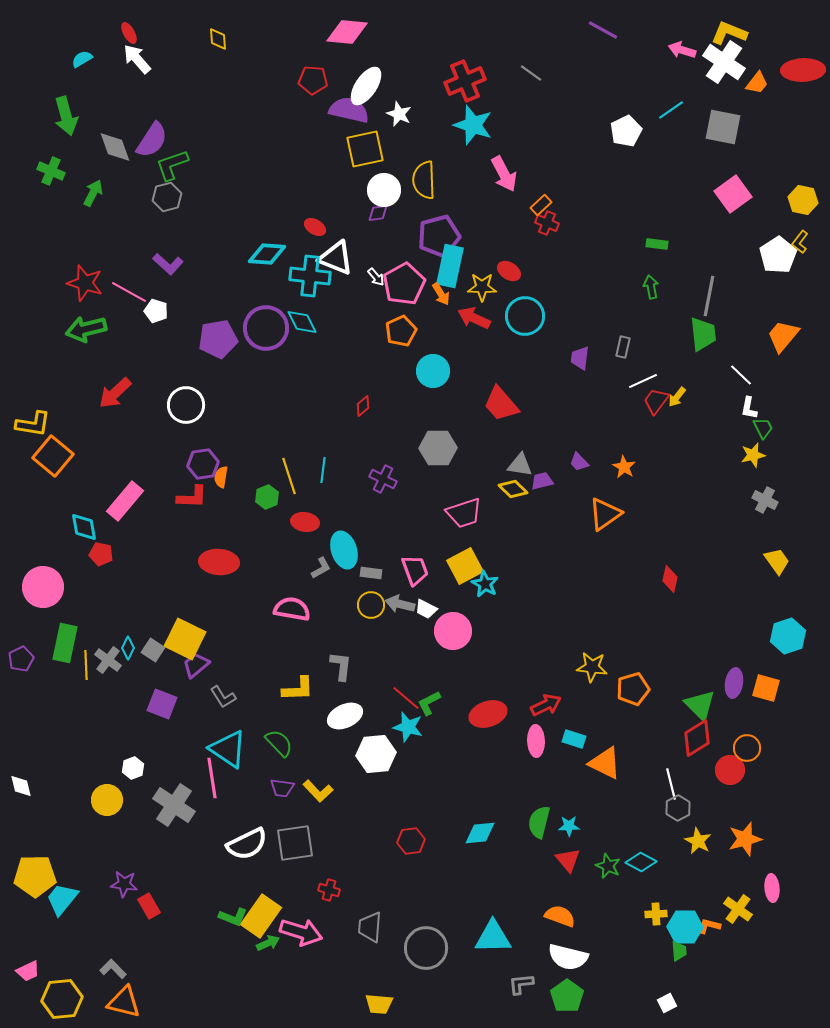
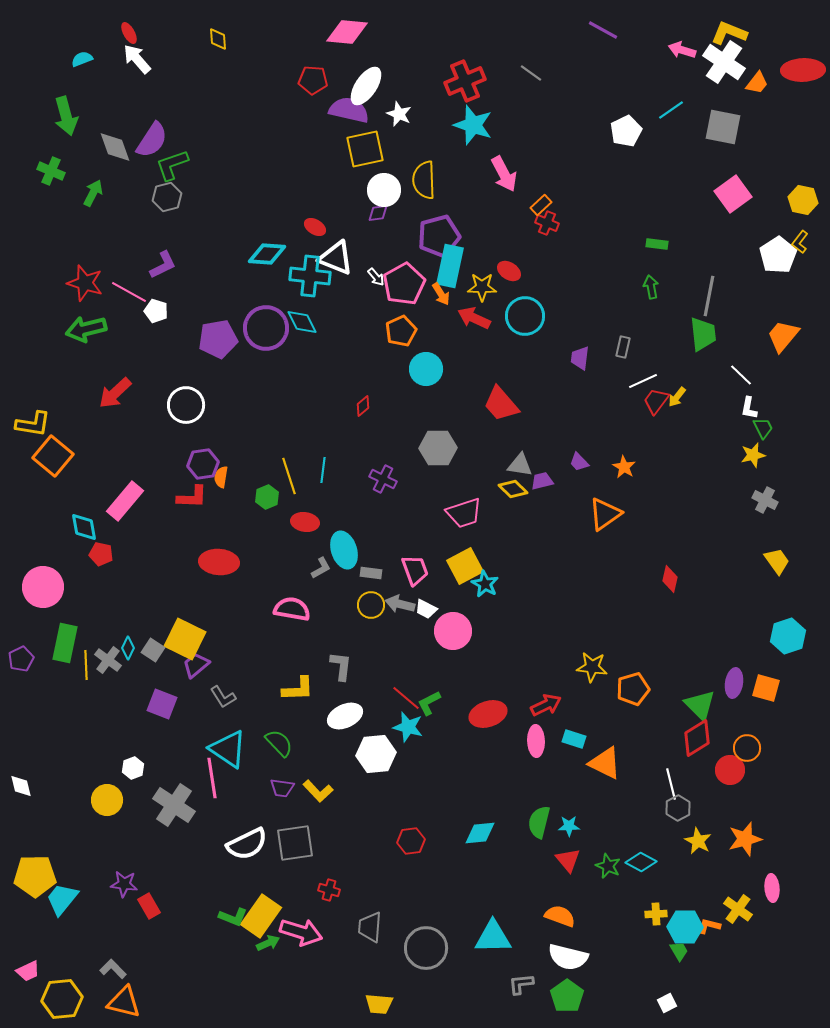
cyan semicircle at (82, 59): rotated 10 degrees clockwise
purple L-shape at (168, 264): moved 5 px left, 1 px down; rotated 68 degrees counterclockwise
cyan circle at (433, 371): moved 7 px left, 2 px up
green trapezoid at (679, 951): rotated 25 degrees counterclockwise
